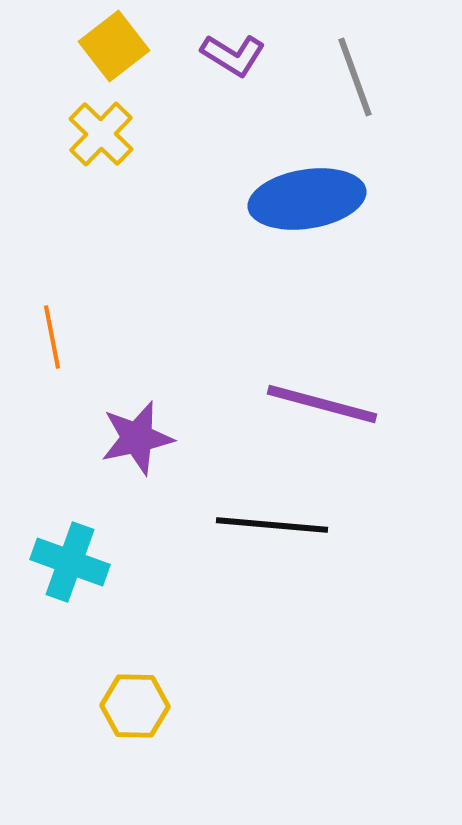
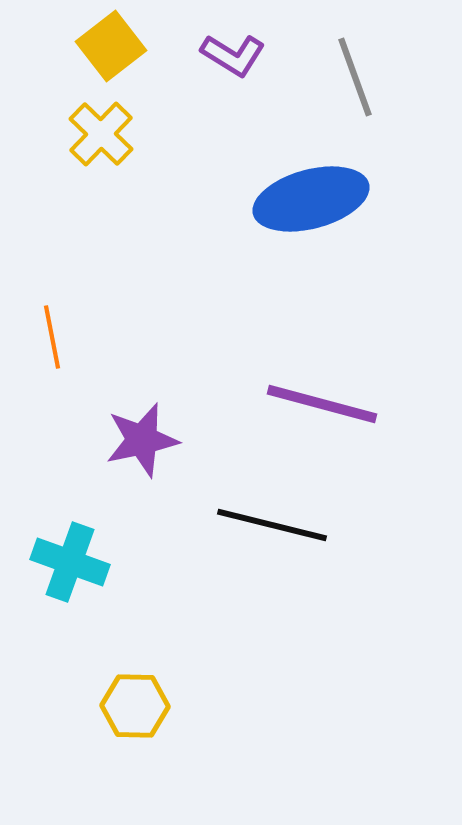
yellow square: moved 3 px left
blue ellipse: moved 4 px right; rotated 6 degrees counterclockwise
purple star: moved 5 px right, 2 px down
black line: rotated 9 degrees clockwise
